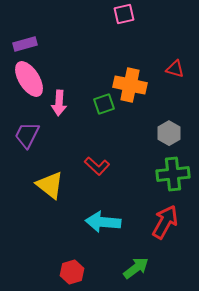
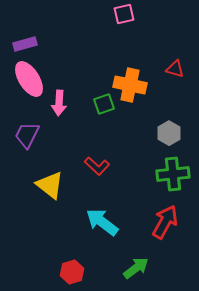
cyan arrow: moved 1 px left; rotated 32 degrees clockwise
